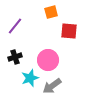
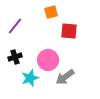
gray arrow: moved 13 px right, 9 px up
